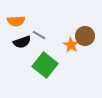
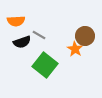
orange star: moved 4 px right, 4 px down
